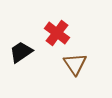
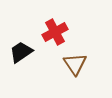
red cross: moved 2 px left, 1 px up; rotated 25 degrees clockwise
